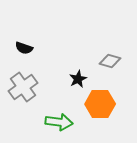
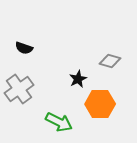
gray cross: moved 4 px left, 2 px down
green arrow: rotated 20 degrees clockwise
